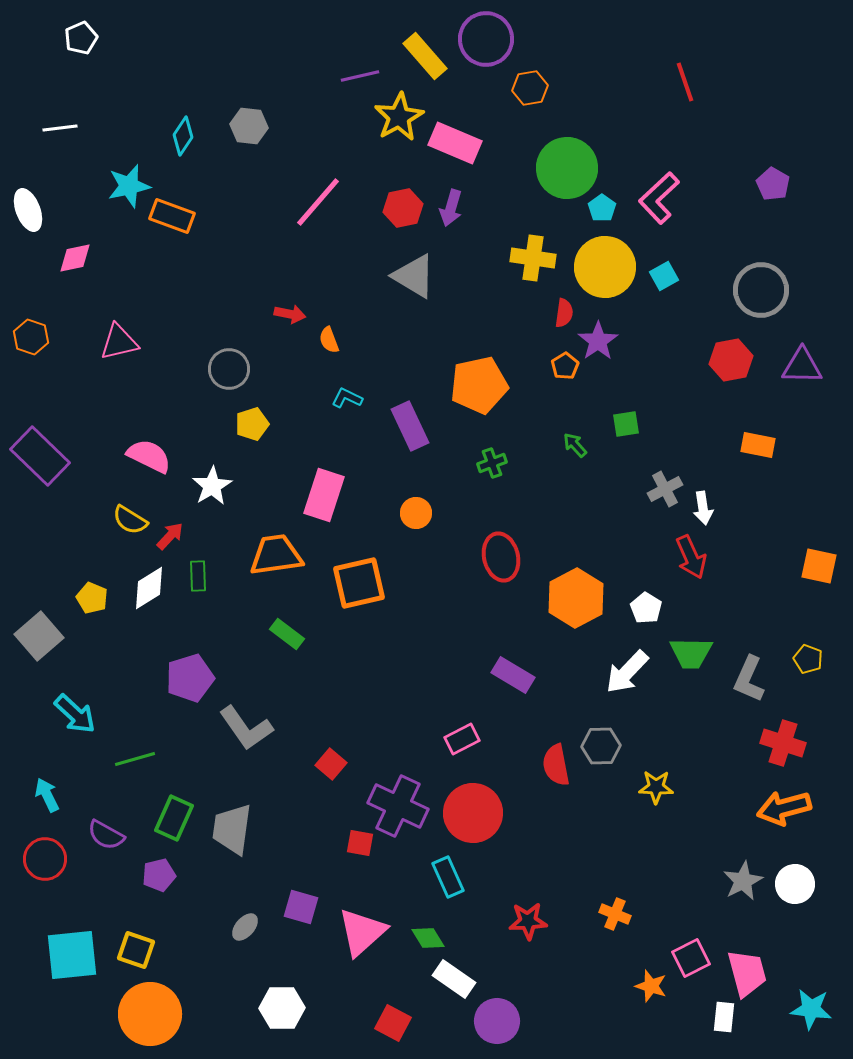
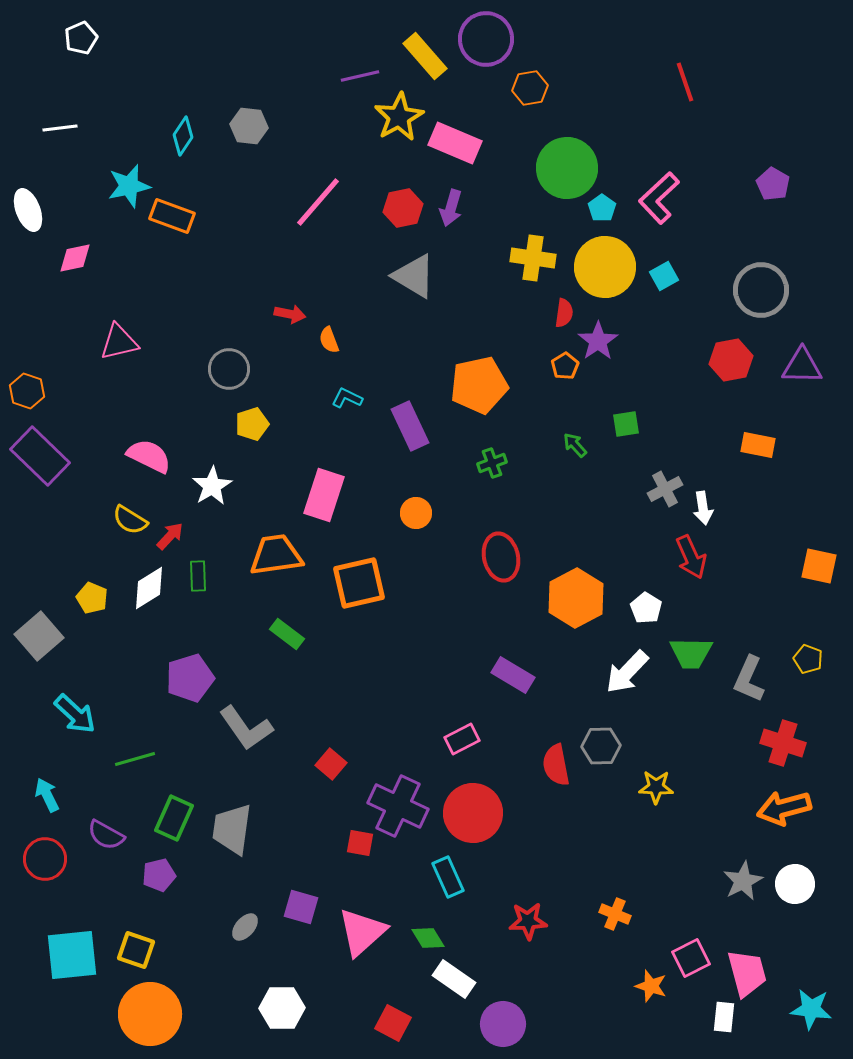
orange hexagon at (31, 337): moved 4 px left, 54 px down
purple circle at (497, 1021): moved 6 px right, 3 px down
